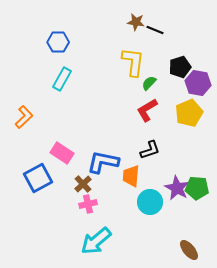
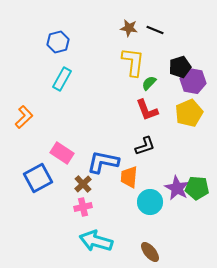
brown star: moved 7 px left, 6 px down
blue hexagon: rotated 15 degrees counterclockwise
purple hexagon: moved 5 px left, 2 px up
red L-shape: rotated 80 degrees counterclockwise
black L-shape: moved 5 px left, 4 px up
orange trapezoid: moved 2 px left, 1 px down
pink cross: moved 5 px left, 3 px down
cyan arrow: rotated 56 degrees clockwise
brown ellipse: moved 39 px left, 2 px down
